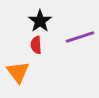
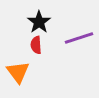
black star: moved 1 px left, 1 px down
purple line: moved 1 px left, 1 px down
